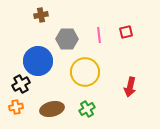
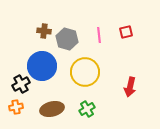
brown cross: moved 3 px right, 16 px down; rotated 16 degrees clockwise
gray hexagon: rotated 15 degrees clockwise
blue circle: moved 4 px right, 5 px down
